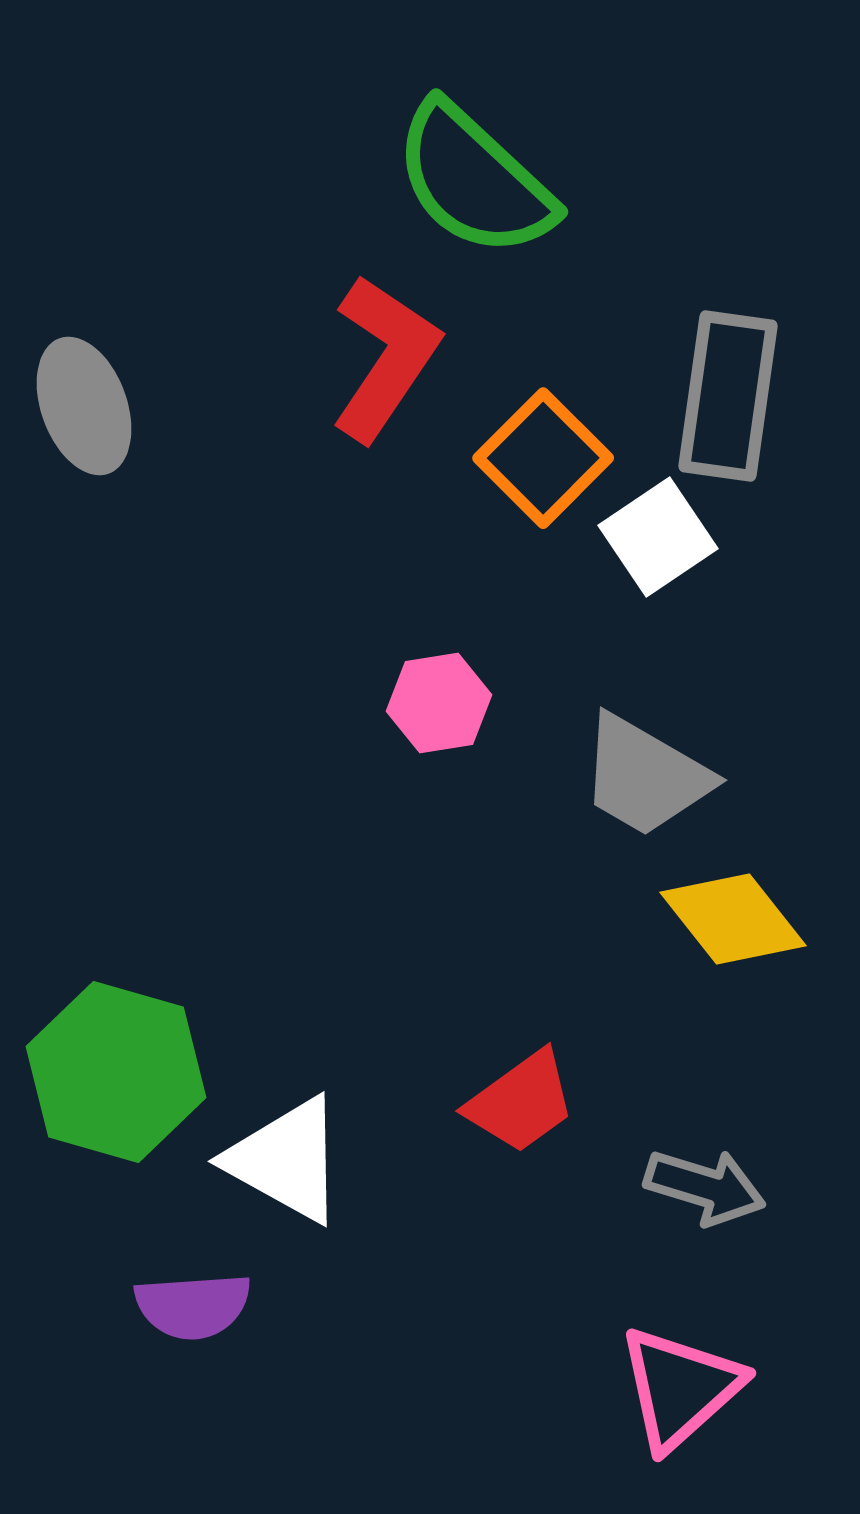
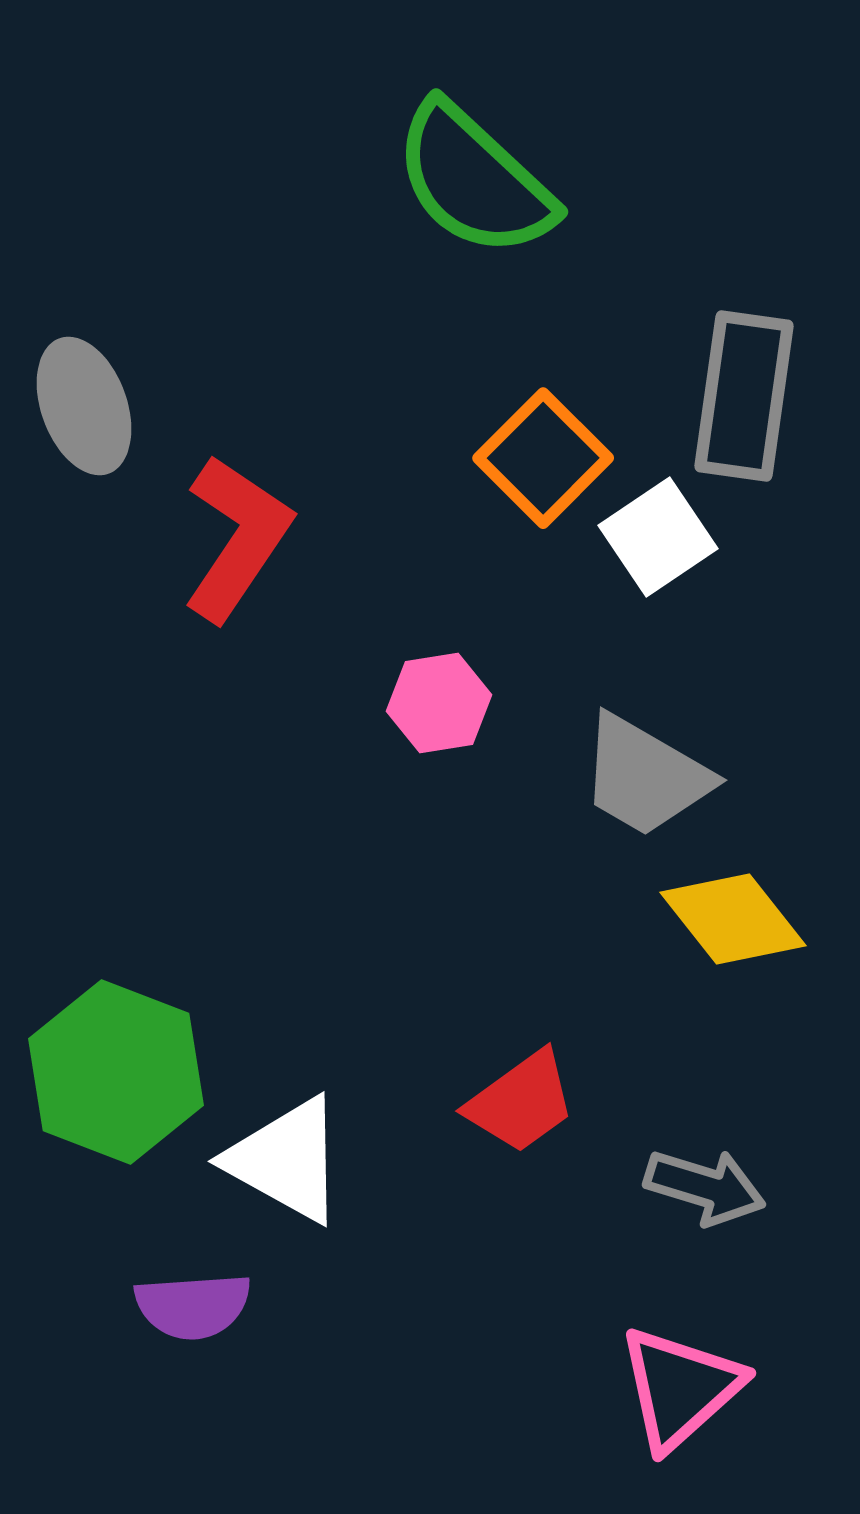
red L-shape: moved 148 px left, 180 px down
gray rectangle: moved 16 px right
green hexagon: rotated 5 degrees clockwise
